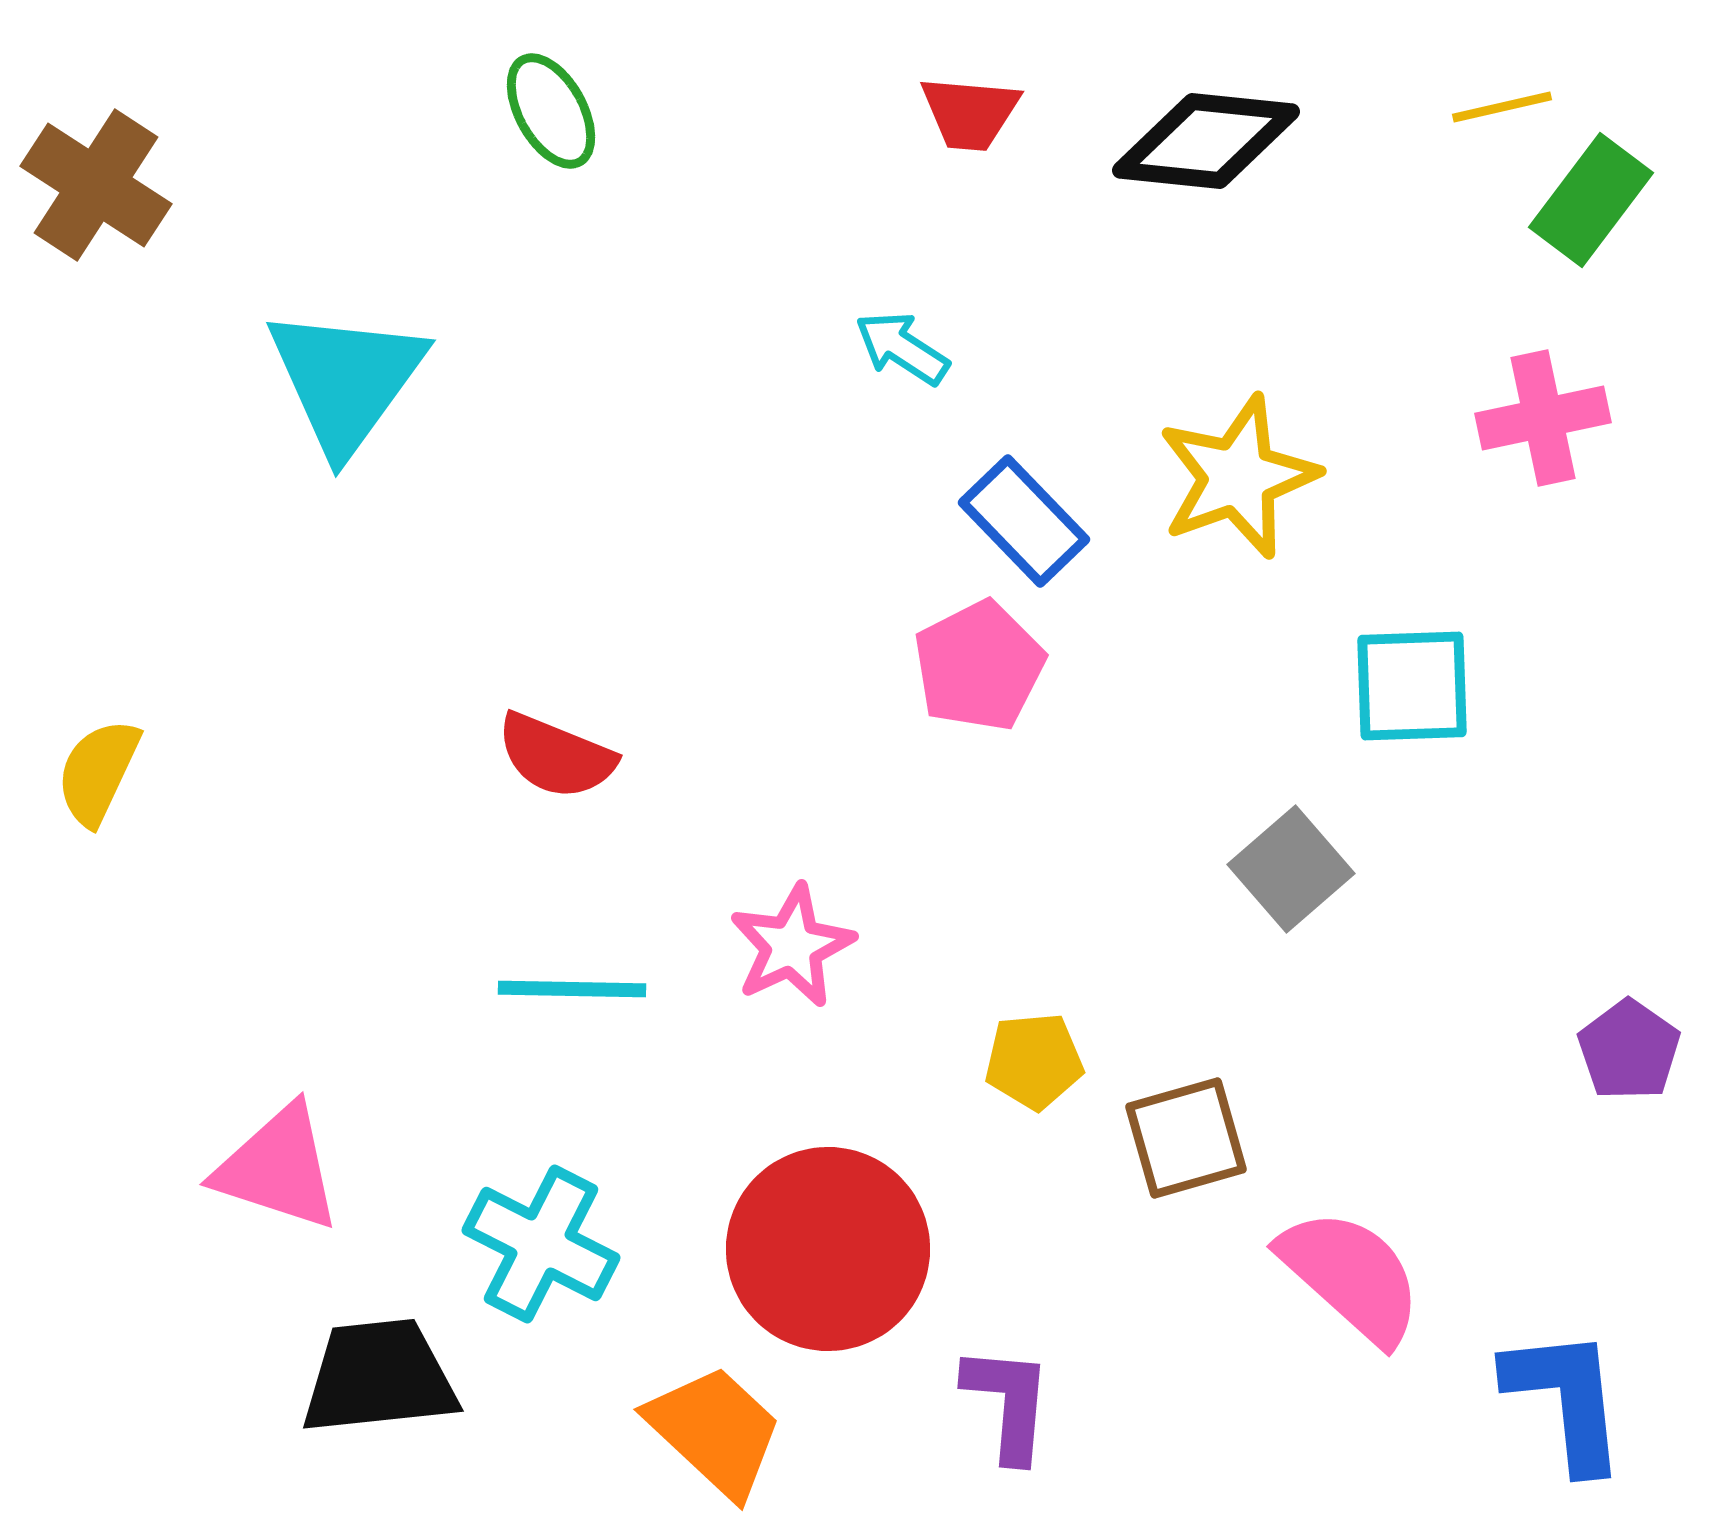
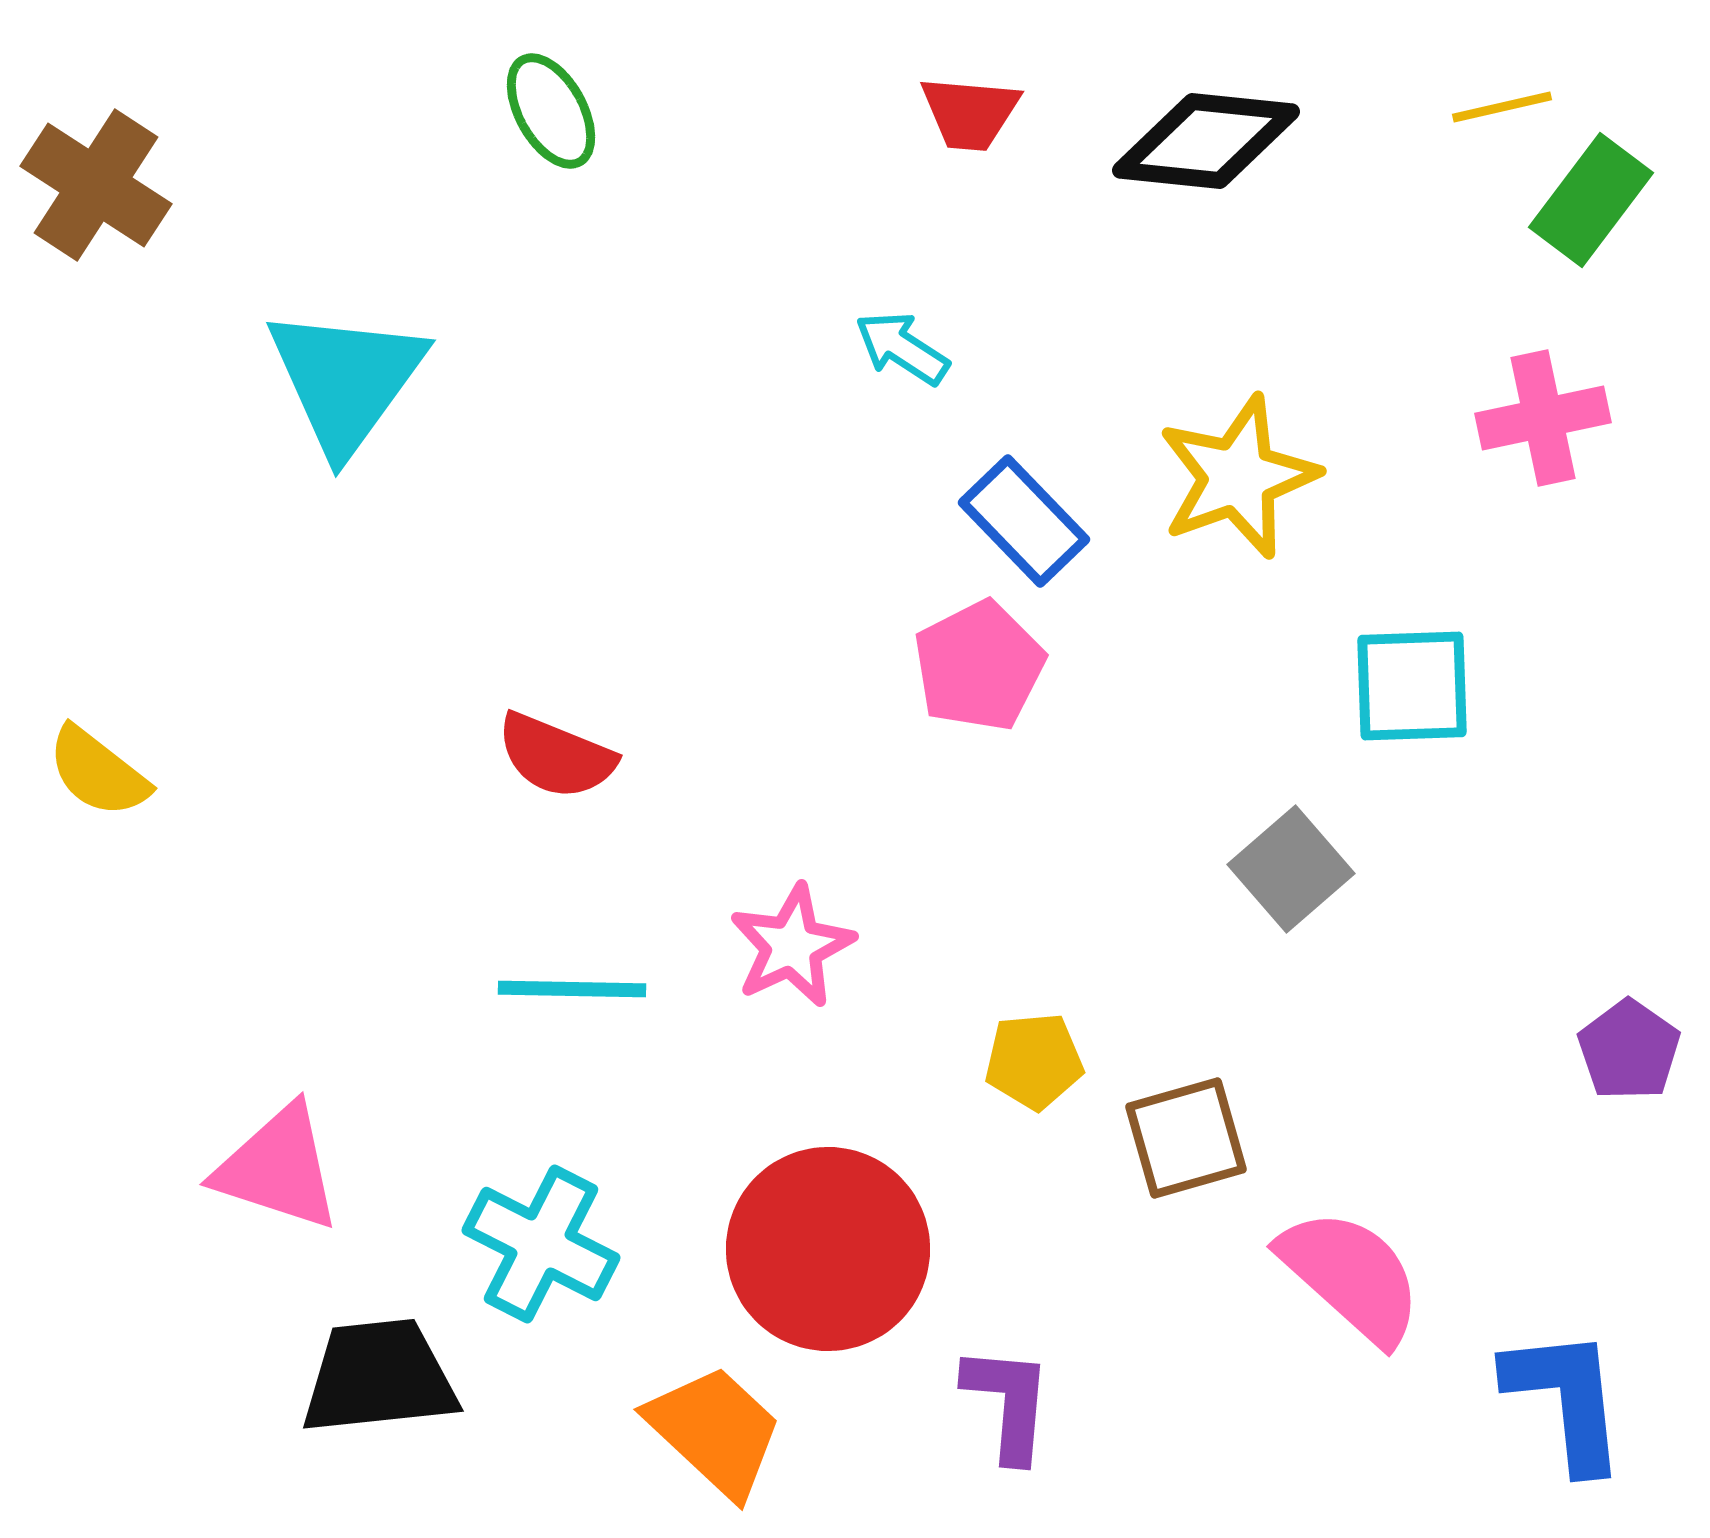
yellow semicircle: rotated 77 degrees counterclockwise
